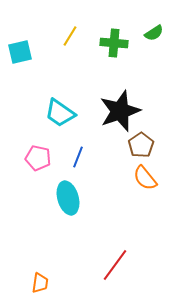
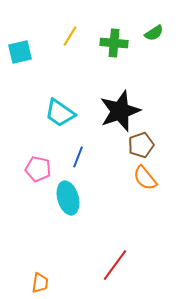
brown pentagon: rotated 15 degrees clockwise
pink pentagon: moved 11 px down
